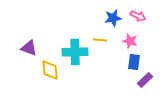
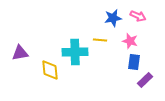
purple triangle: moved 9 px left, 5 px down; rotated 30 degrees counterclockwise
